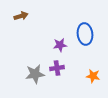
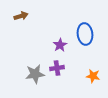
purple star: rotated 24 degrees counterclockwise
